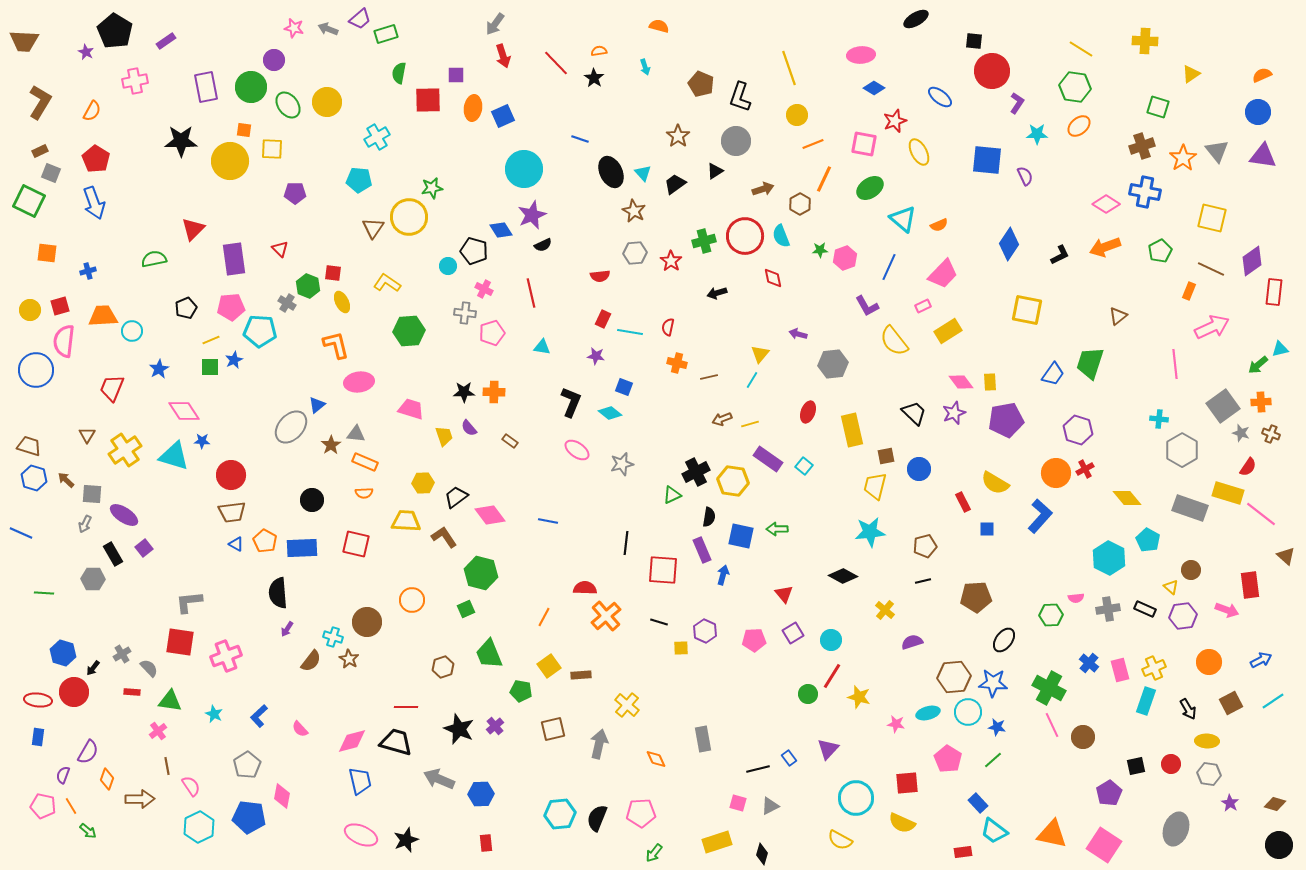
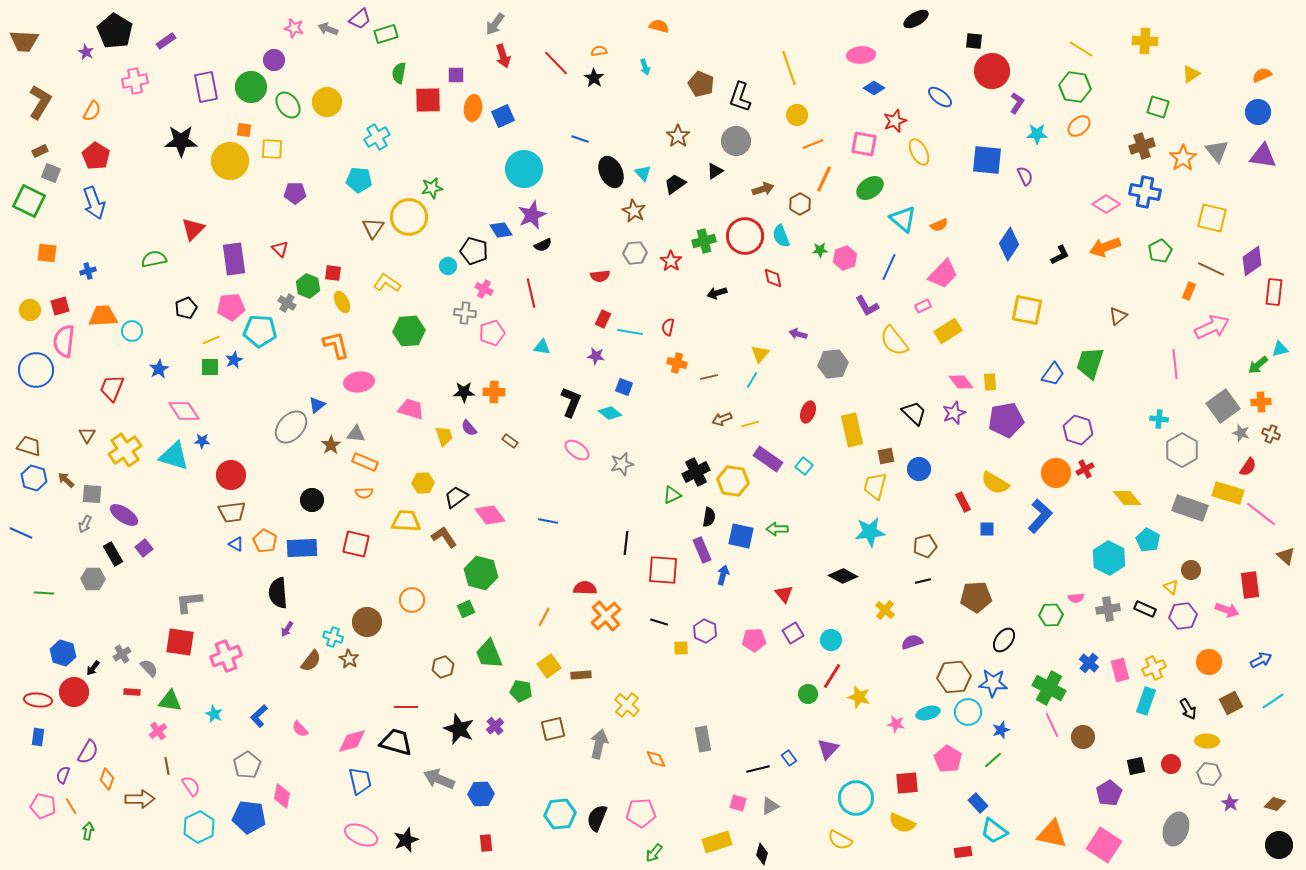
red pentagon at (96, 159): moved 3 px up
blue star at (997, 727): moved 4 px right, 3 px down; rotated 30 degrees counterclockwise
green arrow at (88, 831): rotated 120 degrees counterclockwise
